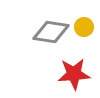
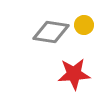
yellow circle: moved 2 px up
